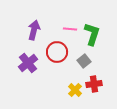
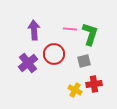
purple arrow: rotated 18 degrees counterclockwise
green L-shape: moved 2 px left
red circle: moved 3 px left, 2 px down
gray square: rotated 24 degrees clockwise
yellow cross: rotated 16 degrees counterclockwise
